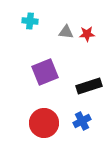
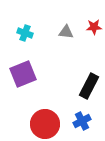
cyan cross: moved 5 px left, 12 px down; rotated 14 degrees clockwise
red star: moved 7 px right, 7 px up
purple square: moved 22 px left, 2 px down
black rectangle: rotated 45 degrees counterclockwise
red circle: moved 1 px right, 1 px down
